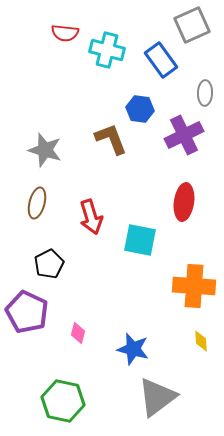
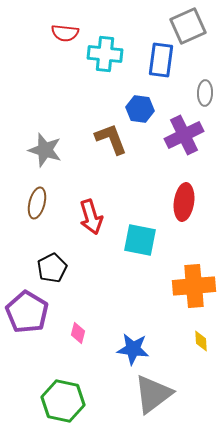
gray square: moved 4 px left, 1 px down
cyan cross: moved 2 px left, 4 px down; rotated 8 degrees counterclockwise
blue rectangle: rotated 44 degrees clockwise
black pentagon: moved 3 px right, 4 px down
orange cross: rotated 9 degrees counterclockwise
purple pentagon: rotated 6 degrees clockwise
blue star: rotated 8 degrees counterclockwise
gray triangle: moved 4 px left, 3 px up
